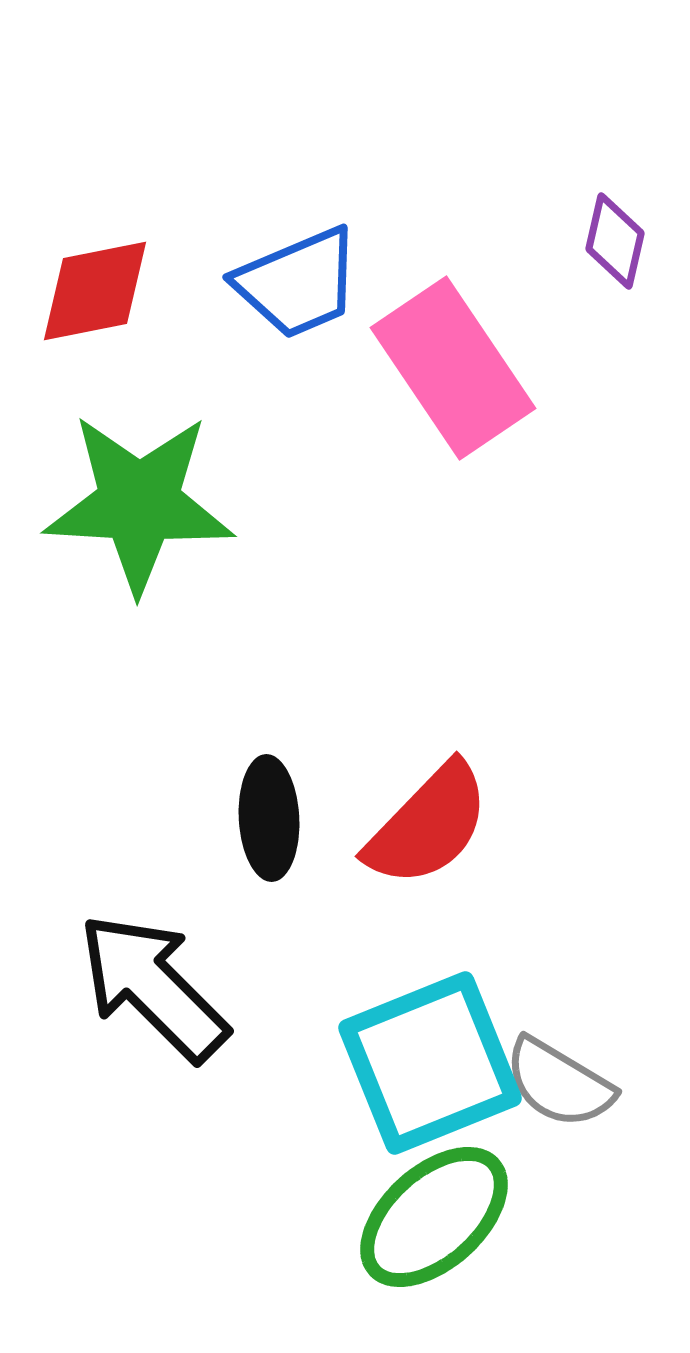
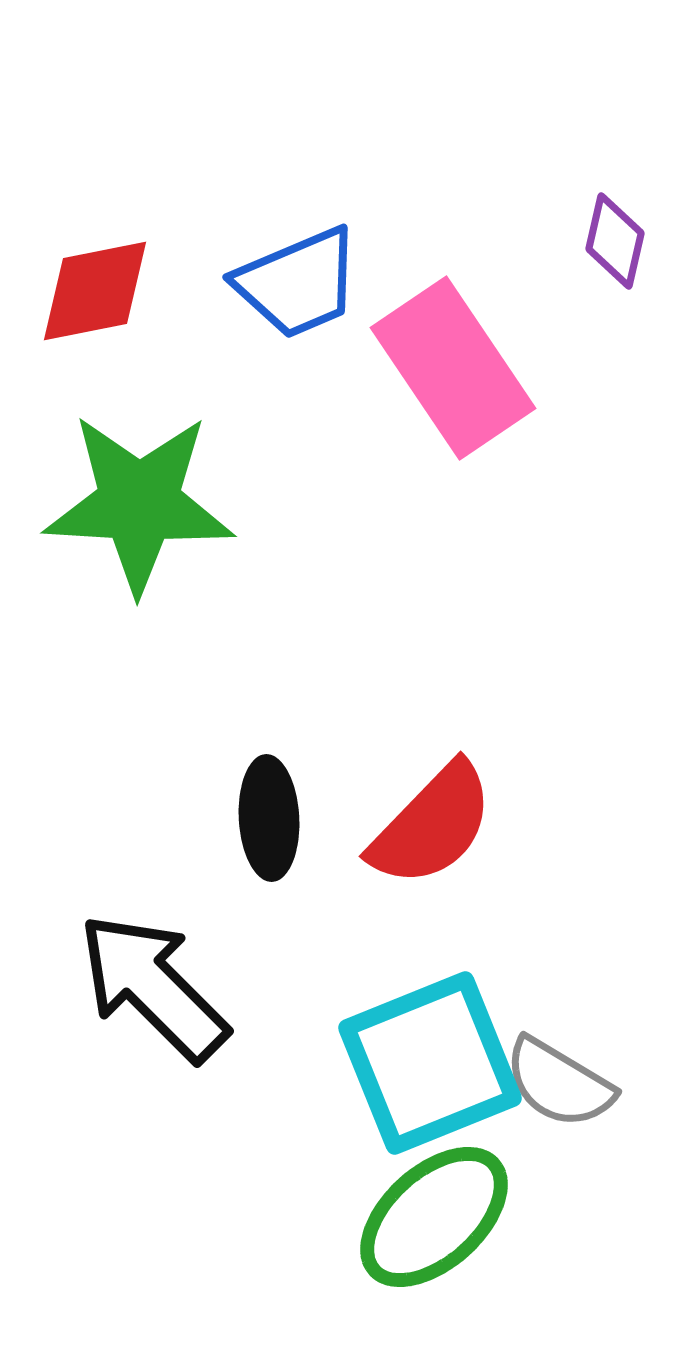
red semicircle: moved 4 px right
